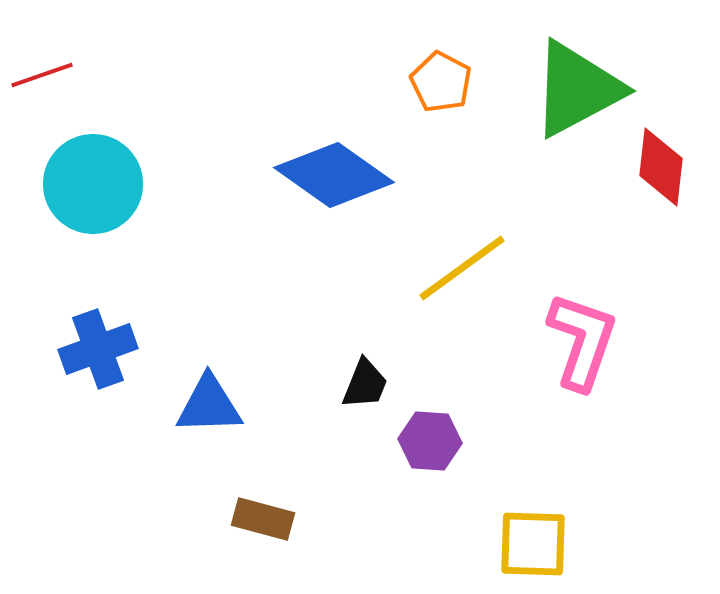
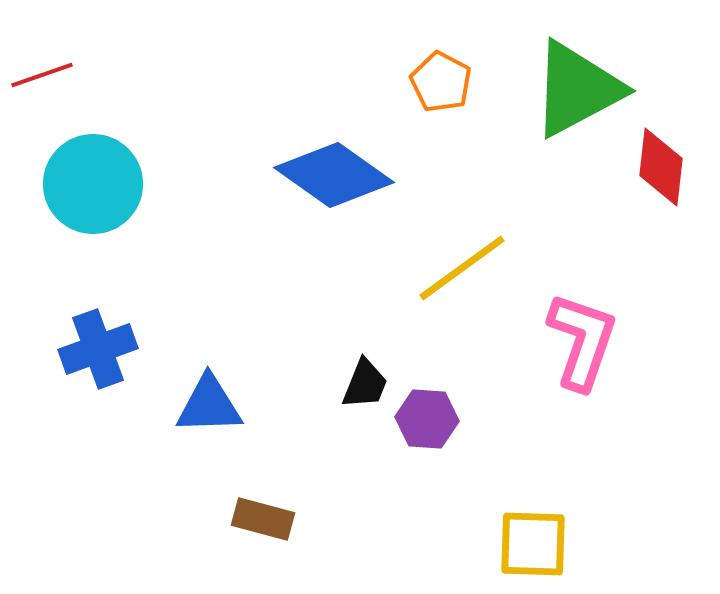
purple hexagon: moved 3 px left, 22 px up
